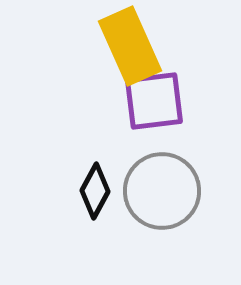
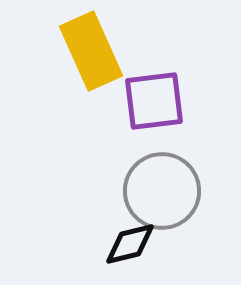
yellow rectangle: moved 39 px left, 5 px down
black diamond: moved 35 px right, 53 px down; rotated 48 degrees clockwise
